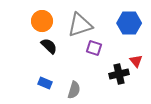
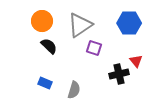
gray triangle: rotated 16 degrees counterclockwise
